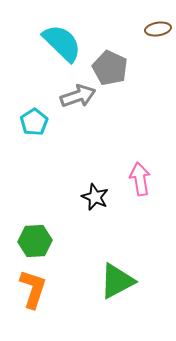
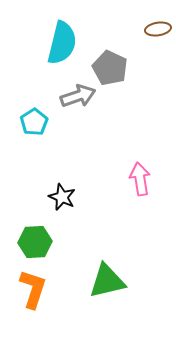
cyan semicircle: rotated 60 degrees clockwise
black star: moved 33 px left
green hexagon: moved 1 px down
green triangle: moved 10 px left; rotated 15 degrees clockwise
